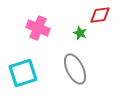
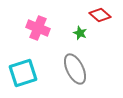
red diamond: rotated 50 degrees clockwise
